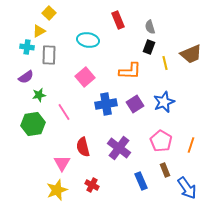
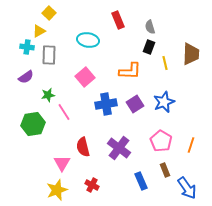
brown trapezoid: rotated 65 degrees counterclockwise
green star: moved 9 px right
